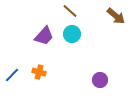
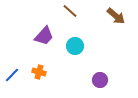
cyan circle: moved 3 px right, 12 px down
